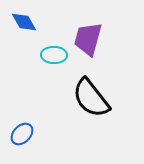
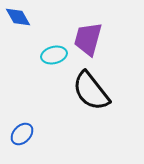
blue diamond: moved 6 px left, 5 px up
cyan ellipse: rotated 15 degrees counterclockwise
black semicircle: moved 7 px up
